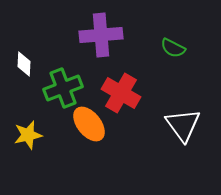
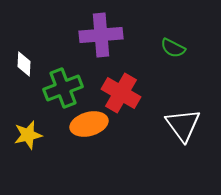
orange ellipse: rotated 66 degrees counterclockwise
